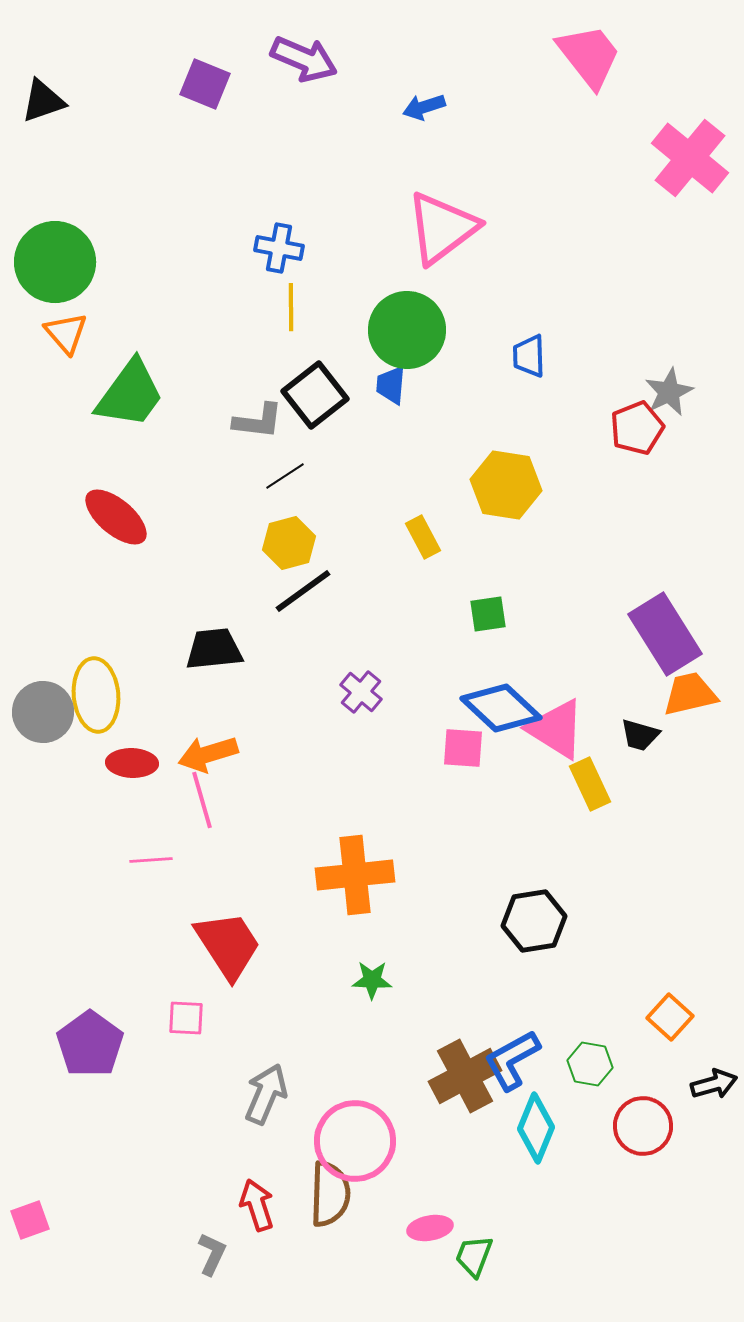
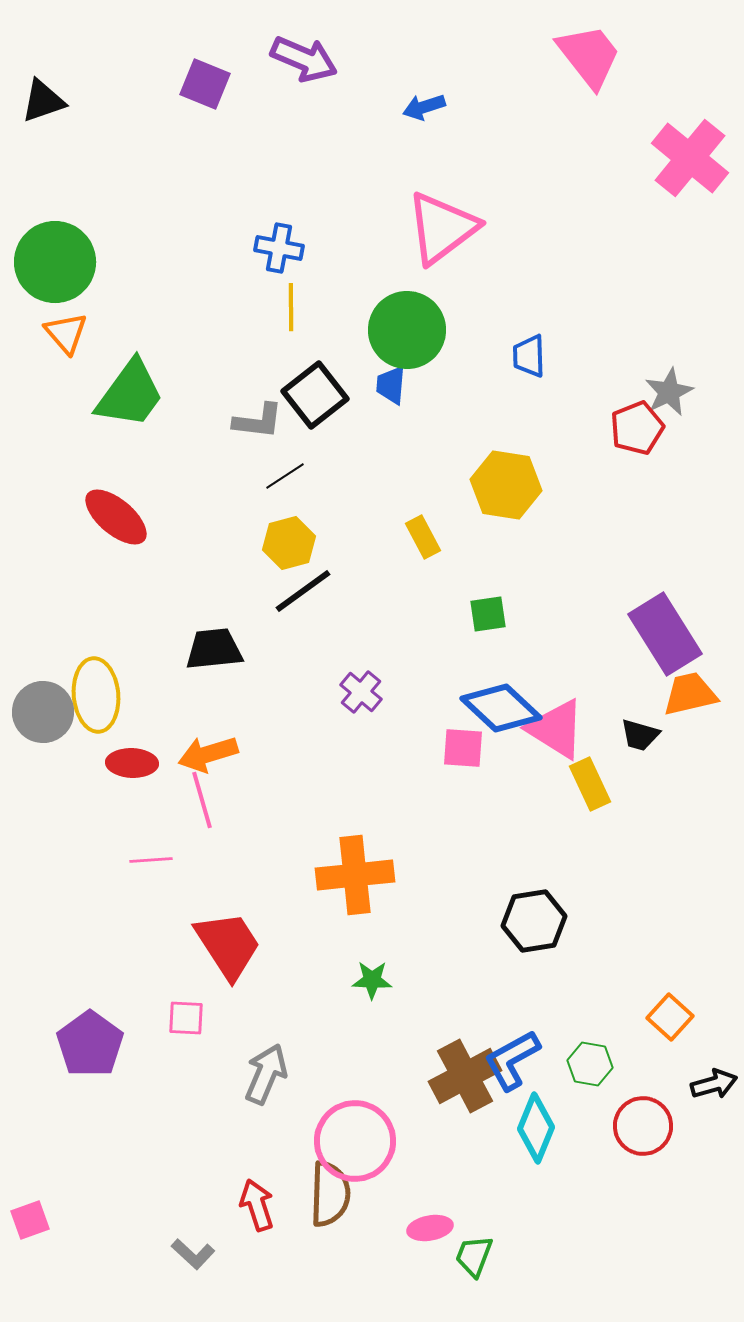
gray arrow at (266, 1094): moved 20 px up
gray L-shape at (212, 1254): moved 19 px left; rotated 108 degrees clockwise
